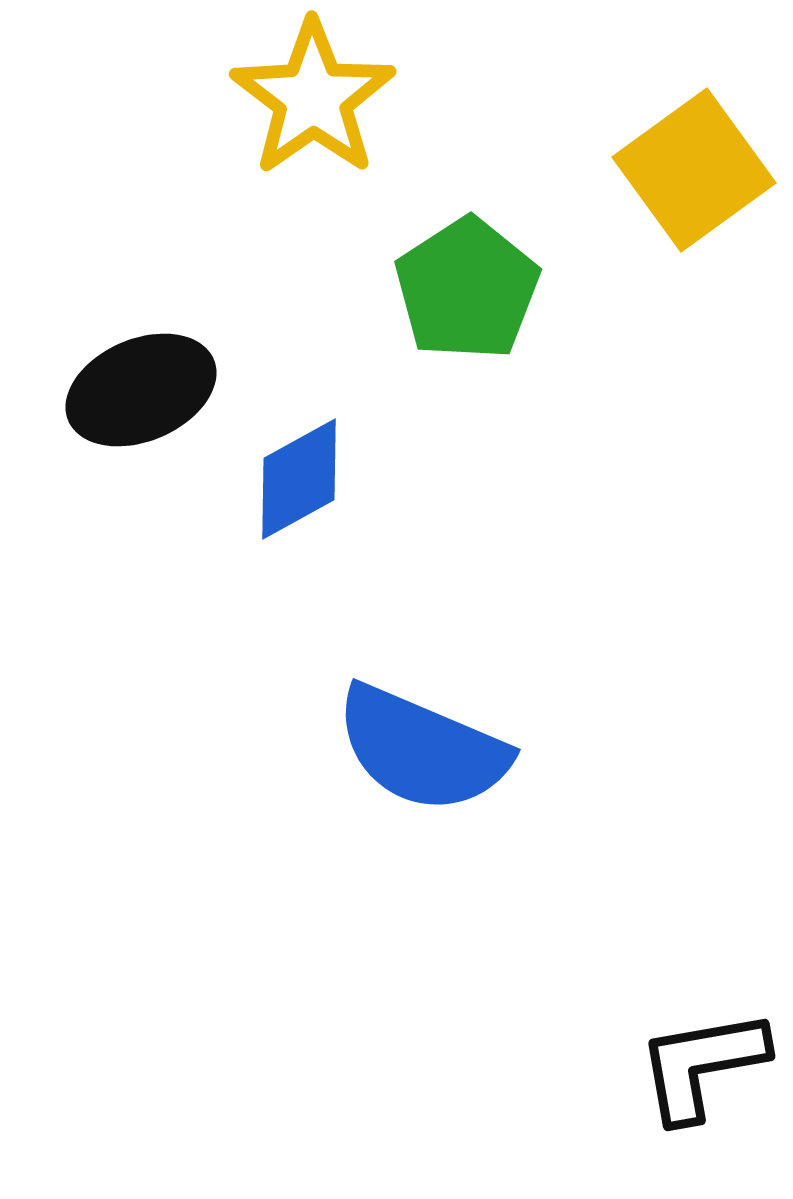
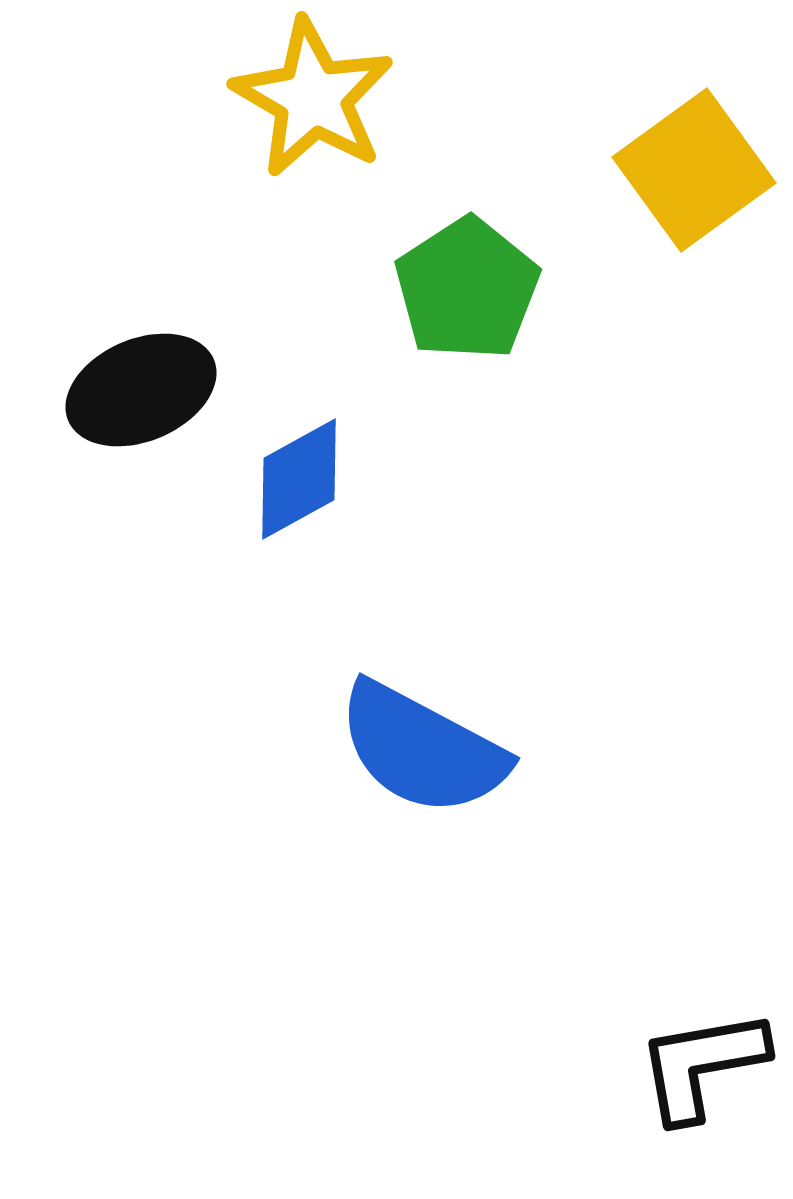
yellow star: rotated 7 degrees counterclockwise
blue semicircle: rotated 5 degrees clockwise
